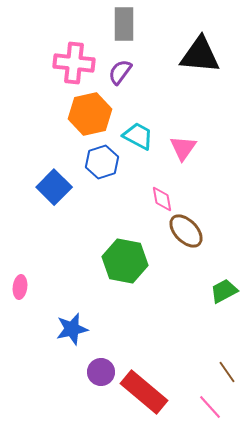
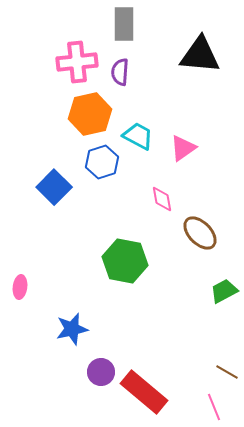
pink cross: moved 3 px right, 1 px up; rotated 12 degrees counterclockwise
purple semicircle: rotated 32 degrees counterclockwise
pink triangle: rotated 20 degrees clockwise
brown ellipse: moved 14 px right, 2 px down
brown line: rotated 25 degrees counterclockwise
pink line: moved 4 px right; rotated 20 degrees clockwise
